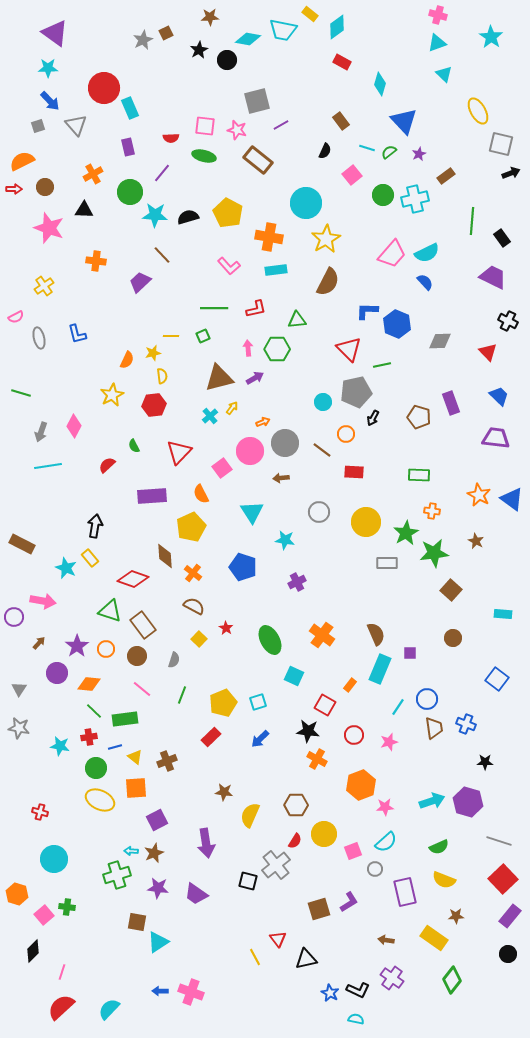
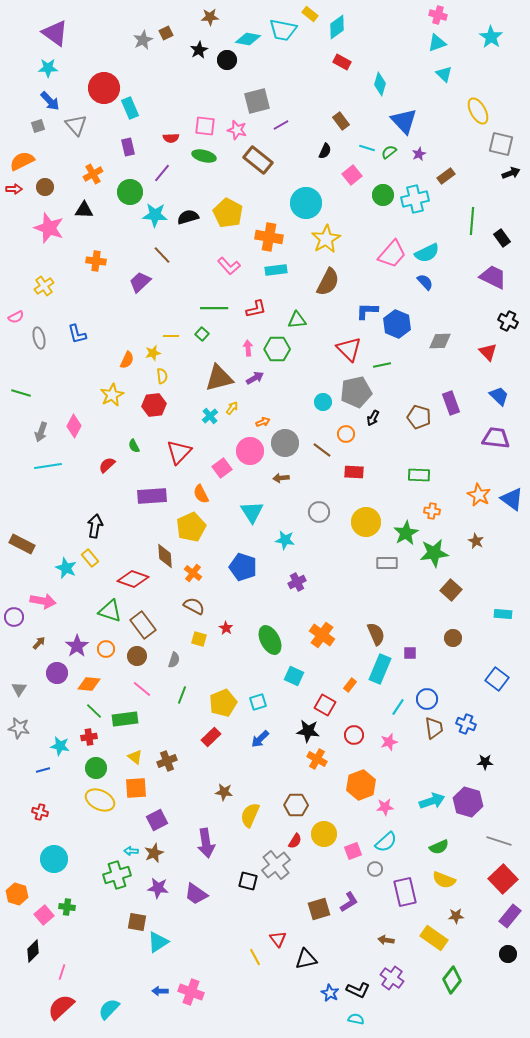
green square at (203, 336): moved 1 px left, 2 px up; rotated 24 degrees counterclockwise
yellow square at (199, 639): rotated 28 degrees counterclockwise
blue line at (115, 747): moved 72 px left, 23 px down
